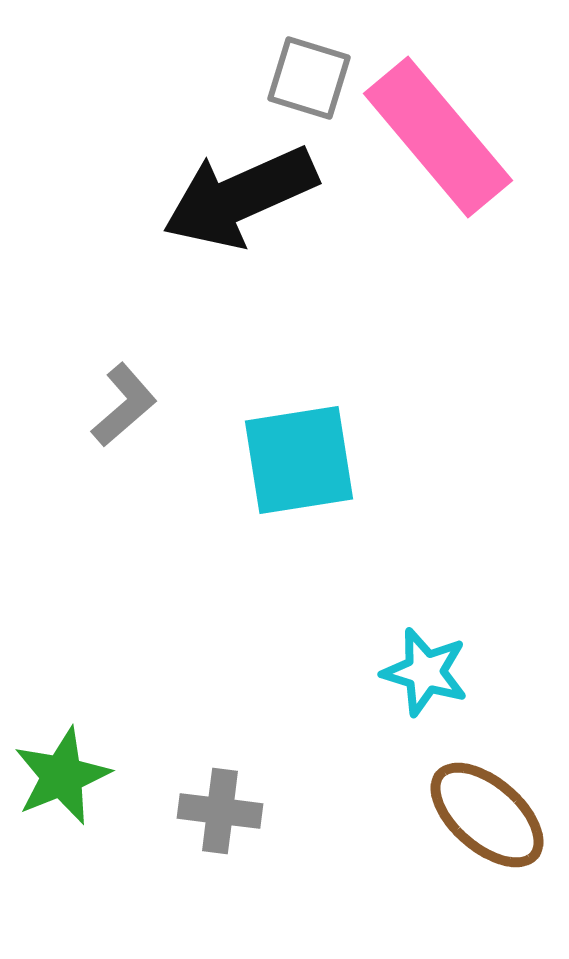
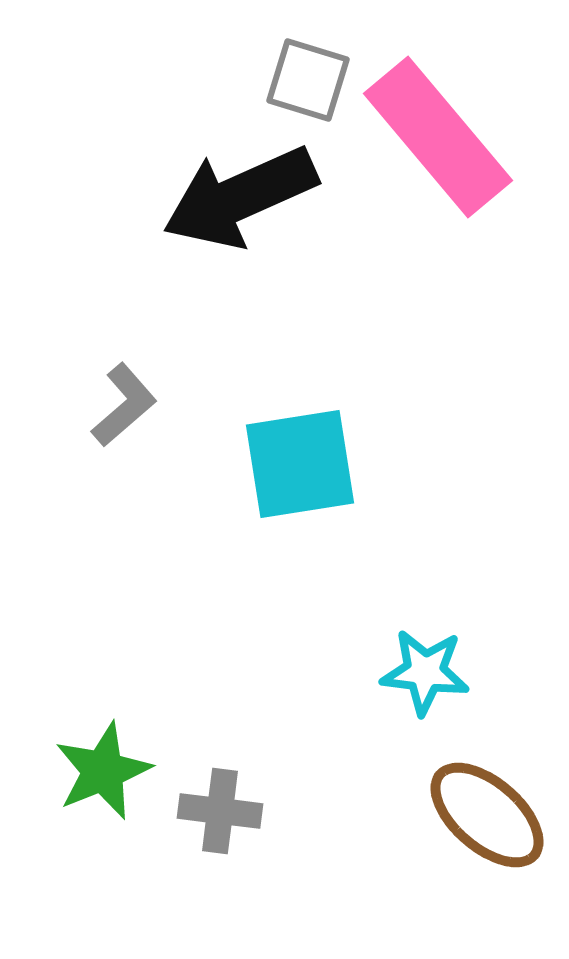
gray square: moved 1 px left, 2 px down
cyan square: moved 1 px right, 4 px down
cyan star: rotated 10 degrees counterclockwise
green star: moved 41 px right, 5 px up
